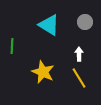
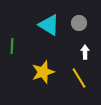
gray circle: moved 6 px left, 1 px down
white arrow: moved 6 px right, 2 px up
yellow star: rotated 30 degrees clockwise
